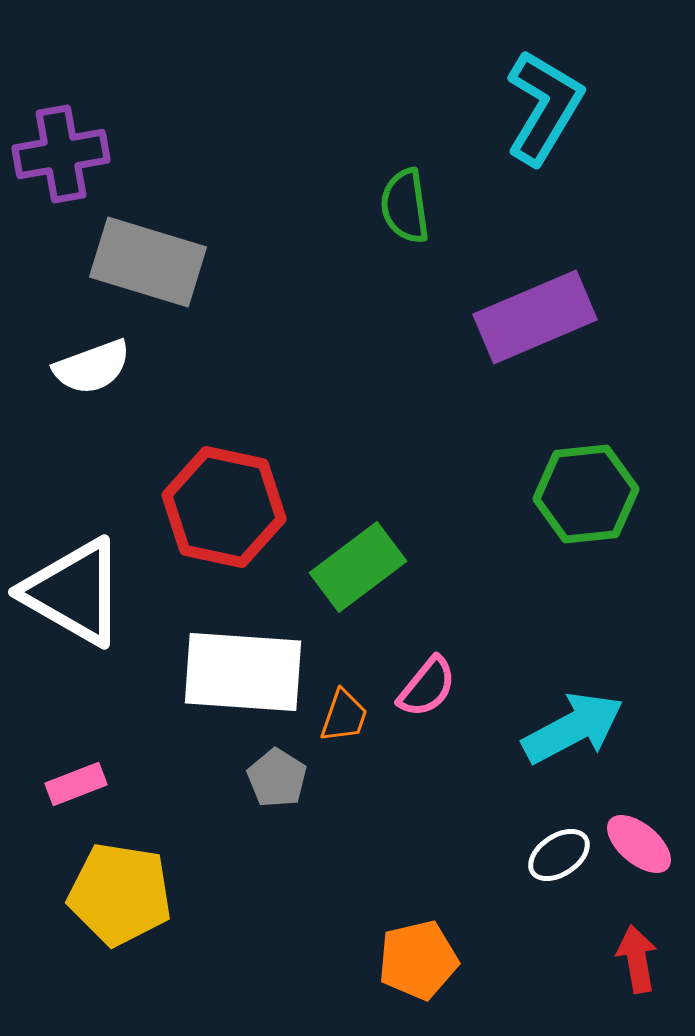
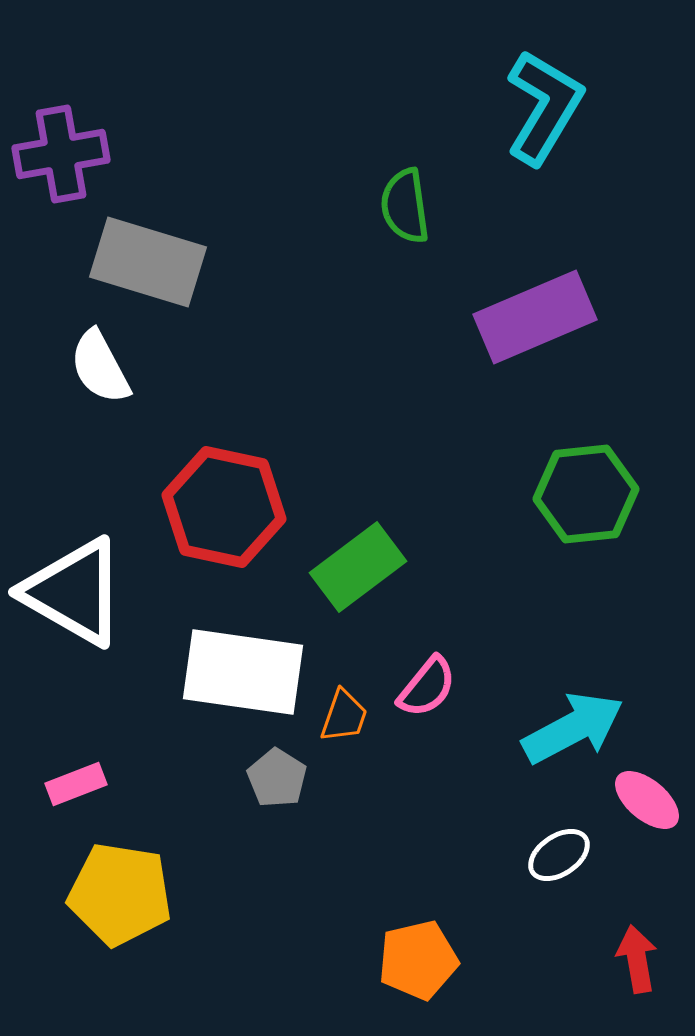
white semicircle: moved 8 px right; rotated 82 degrees clockwise
white rectangle: rotated 4 degrees clockwise
pink ellipse: moved 8 px right, 44 px up
